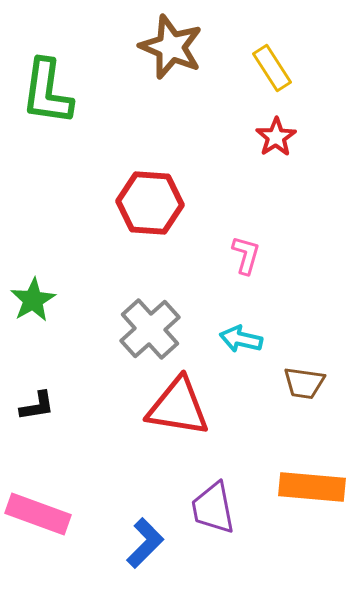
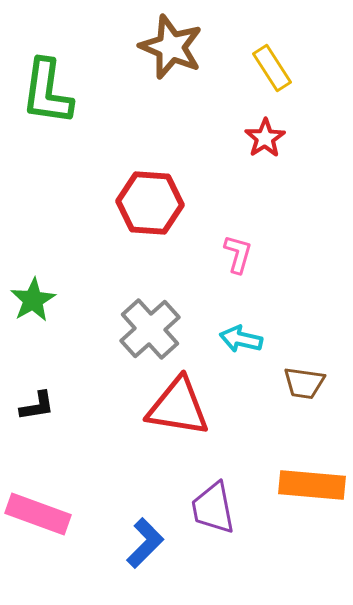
red star: moved 11 px left, 1 px down
pink L-shape: moved 8 px left, 1 px up
orange rectangle: moved 2 px up
